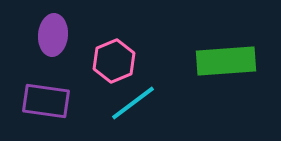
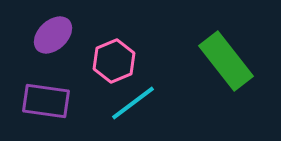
purple ellipse: rotated 42 degrees clockwise
green rectangle: rotated 56 degrees clockwise
